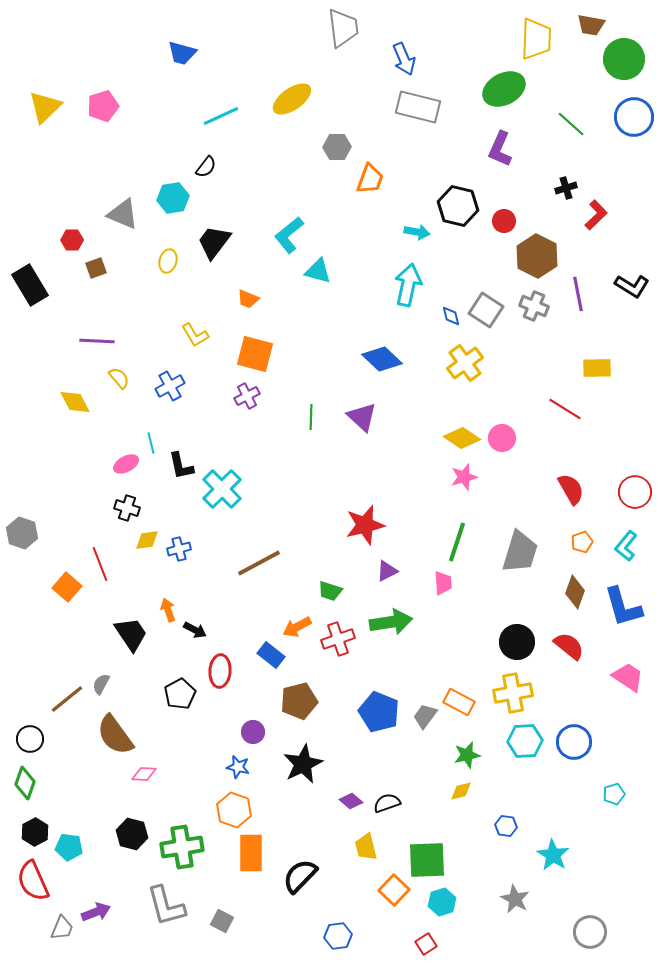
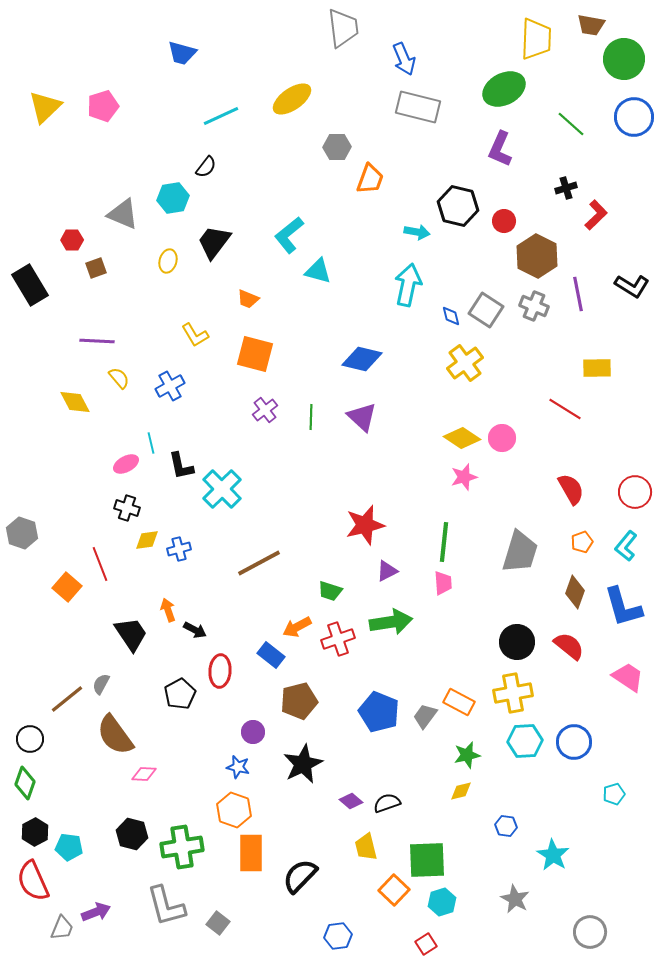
blue diamond at (382, 359): moved 20 px left; rotated 30 degrees counterclockwise
purple cross at (247, 396): moved 18 px right, 14 px down; rotated 10 degrees counterclockwise
green line at (457, 542): moved 13 px left; rotated 12 degrees counterclockwise
gray square at (222, 921): moved 4 px left, 2 px down; rotated 10 degrees clockwise
